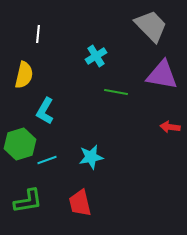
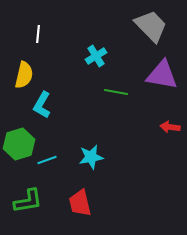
cyan L-shape: moved 3 px left, 6 px up
green hexagon: moved 1 px left
